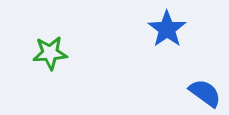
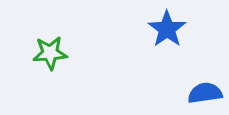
blue semicircle: rotated 44 degrees counterclockwise
